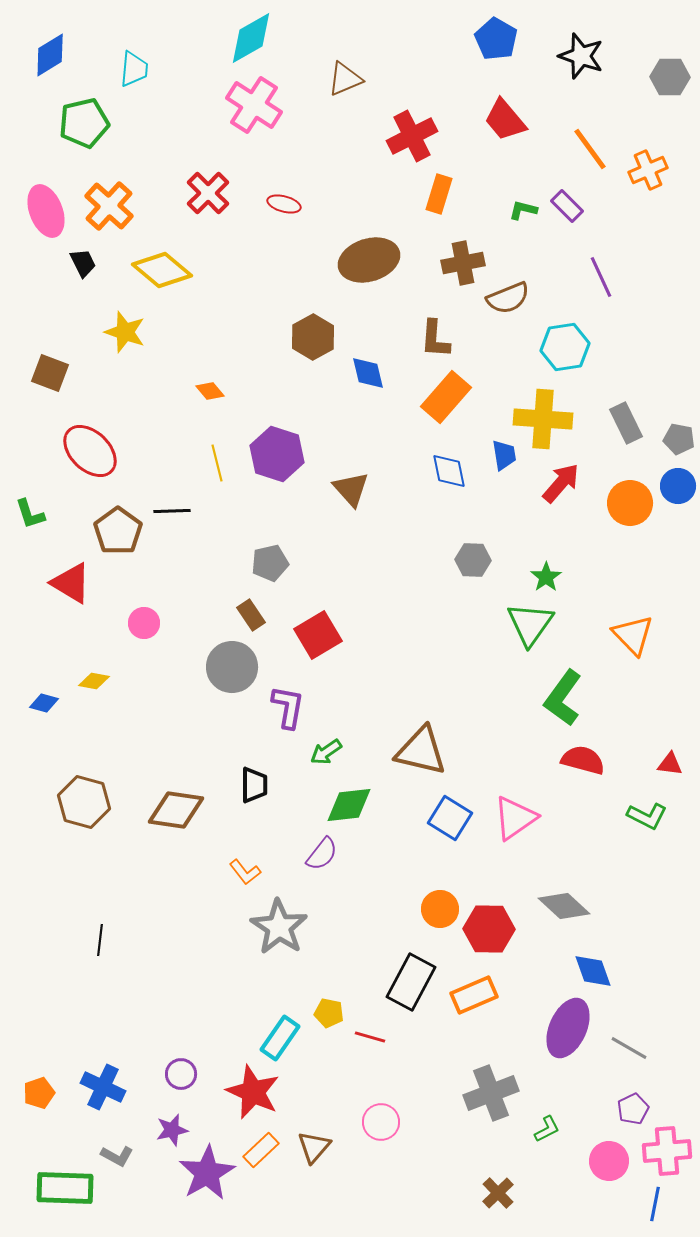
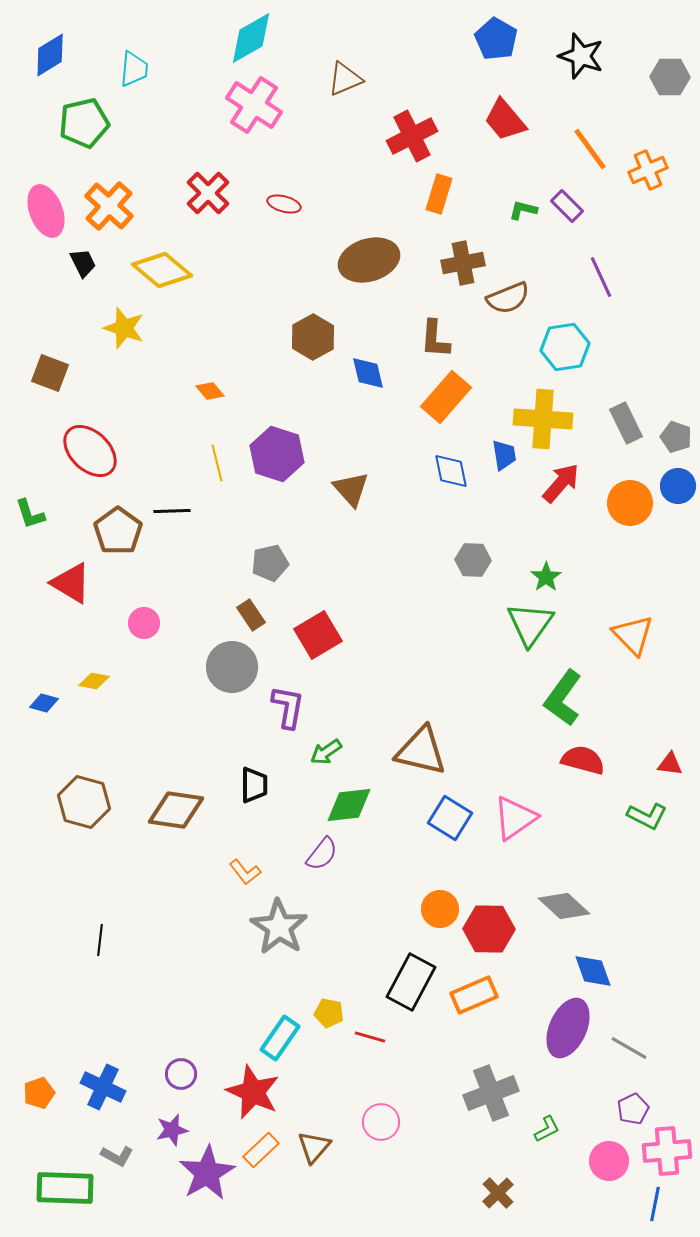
yellow star at (125, 332): moved 1 px left, 4 px up
gray pentagon at (679, 439): moved 3 px left, 2 px up; rotated 8 degrees clockwise
blue diamond at (449, 471): moved 2 px right
